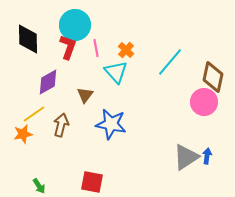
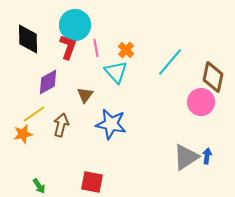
pink circle: moved 3 px left
